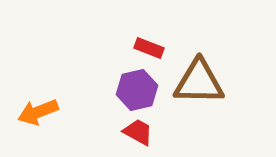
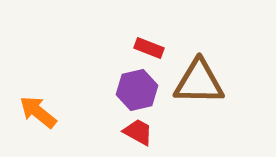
orange arrow: rotated 60 degrees clockwise
